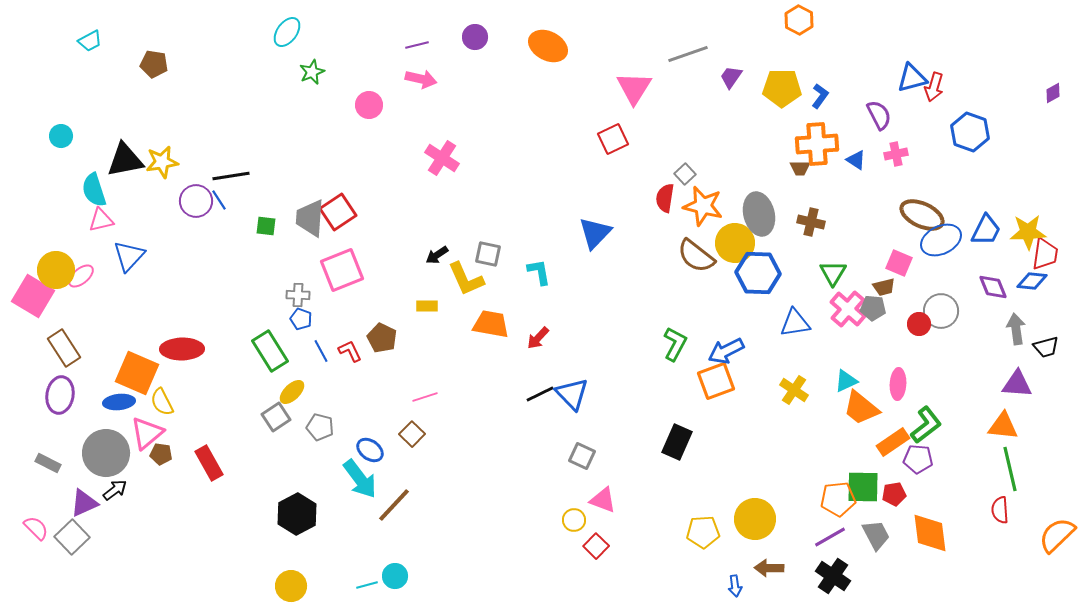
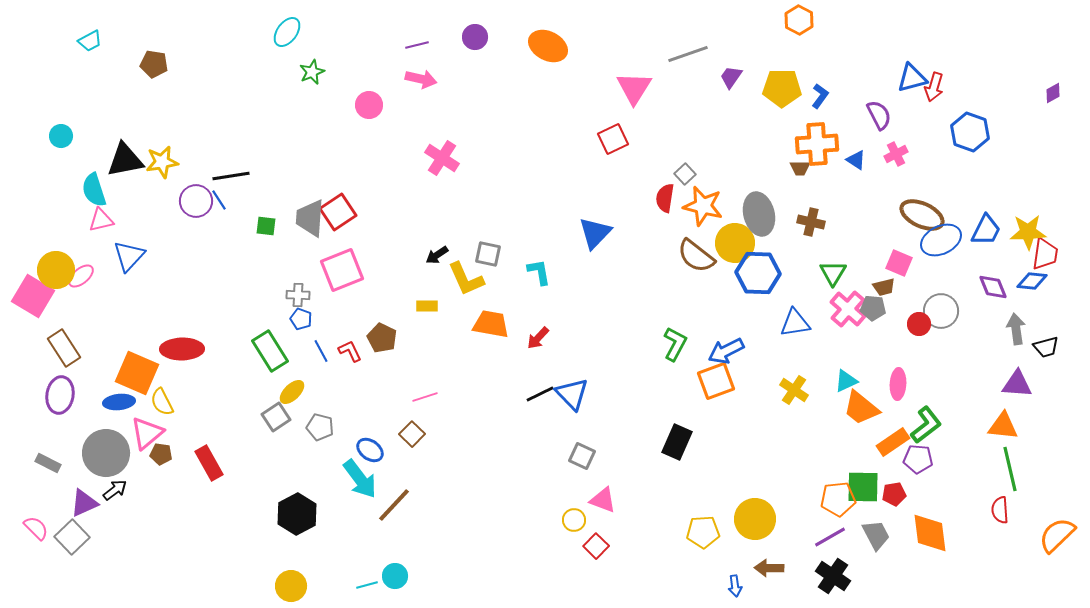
pink cross at (896, 154): rotated 15 degrees counterclockwise
